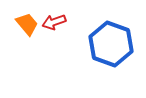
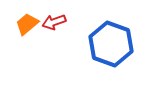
orange trapezoid: rotated 90 degrees counterclockwise
